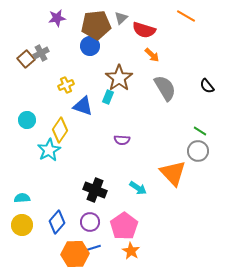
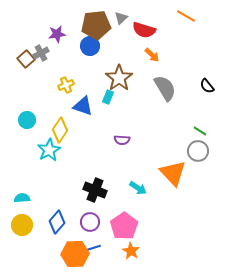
purple star: moved 16 px down
